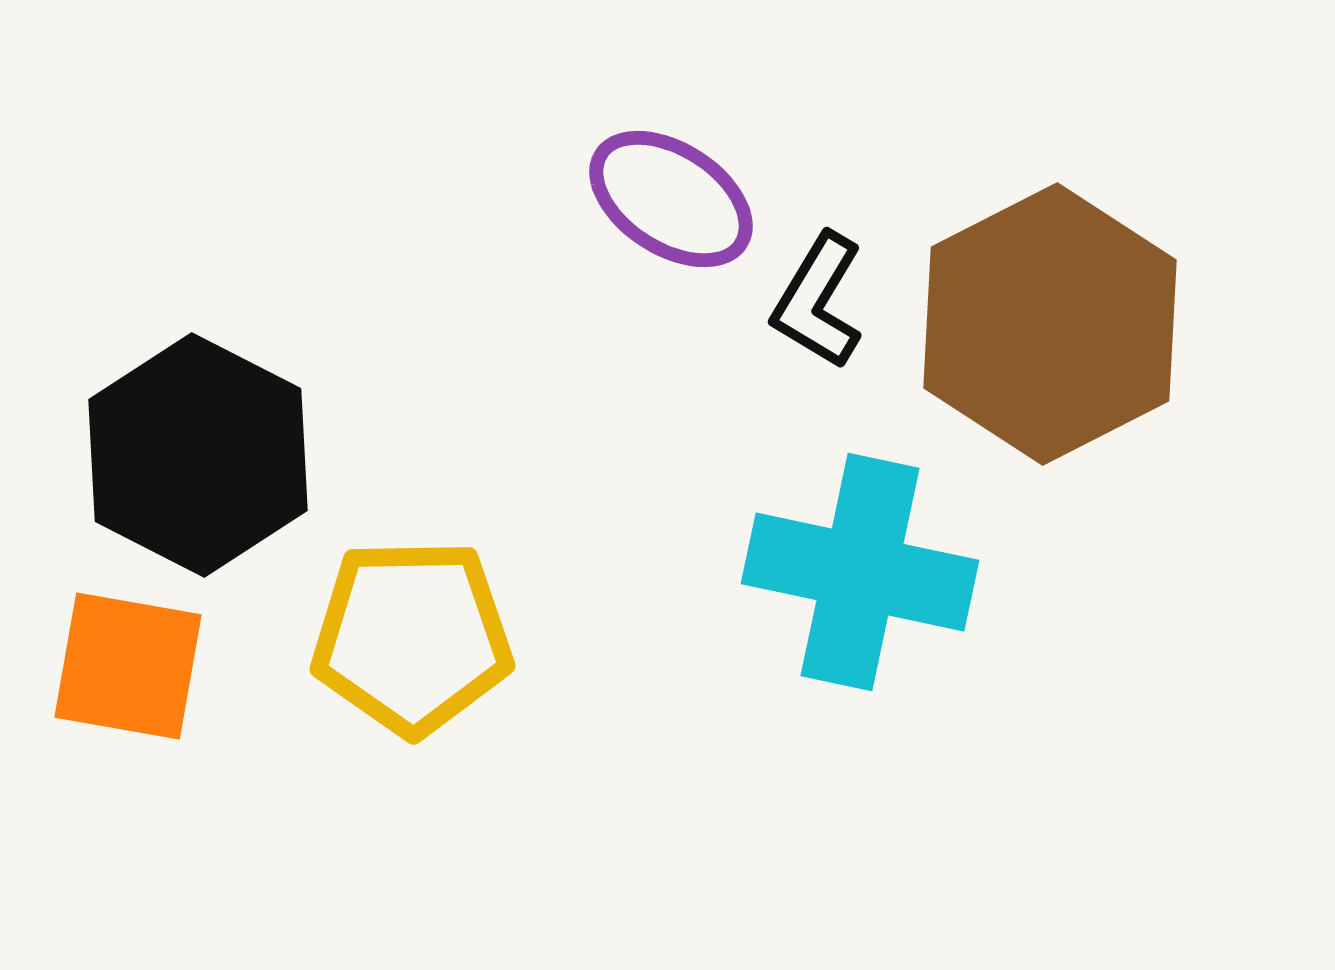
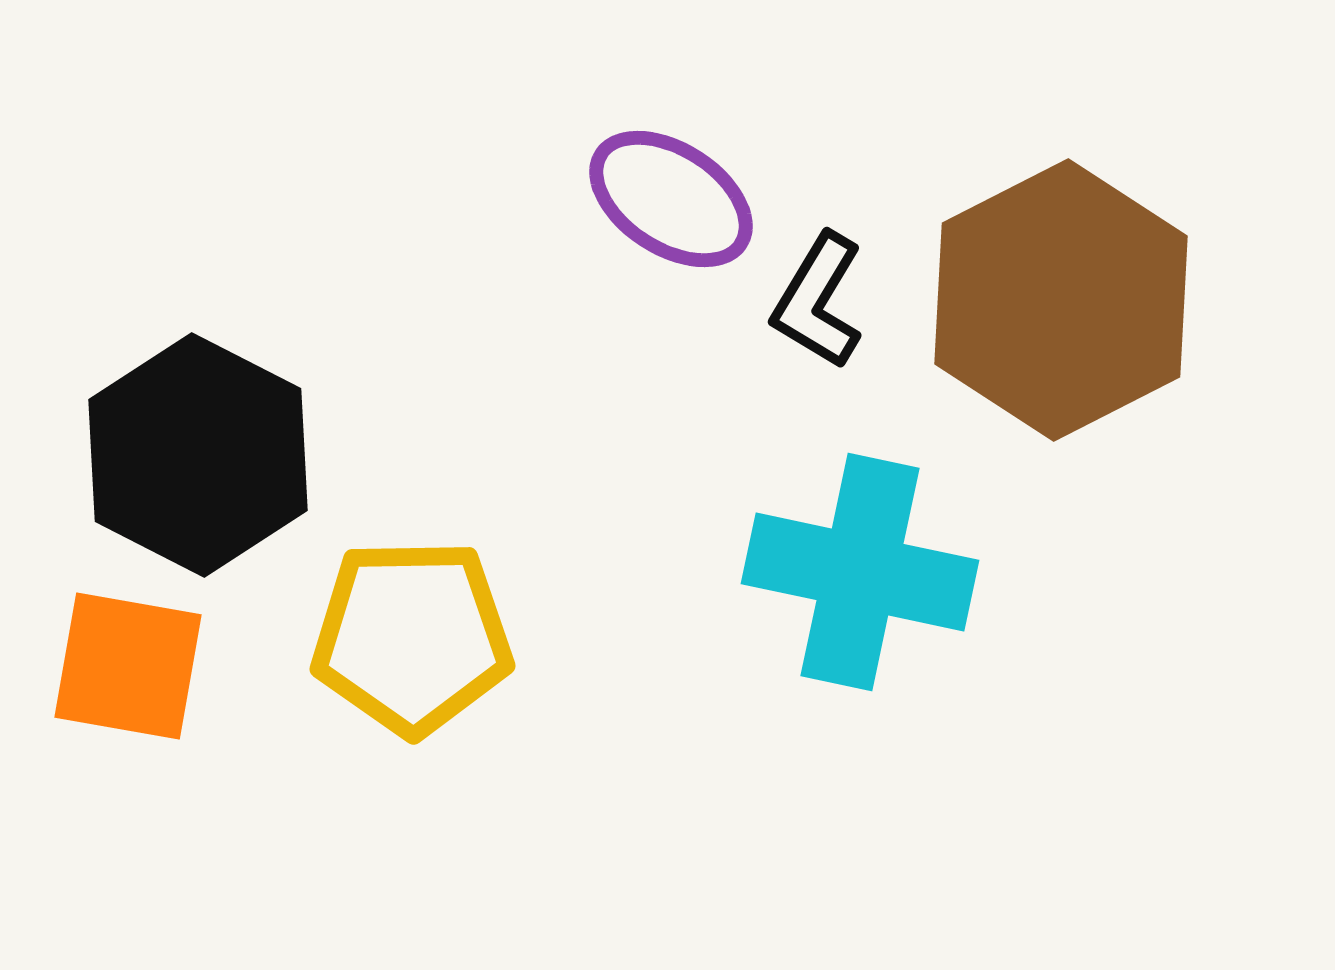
brown hexagon: moved 11 px right, 24 px up
